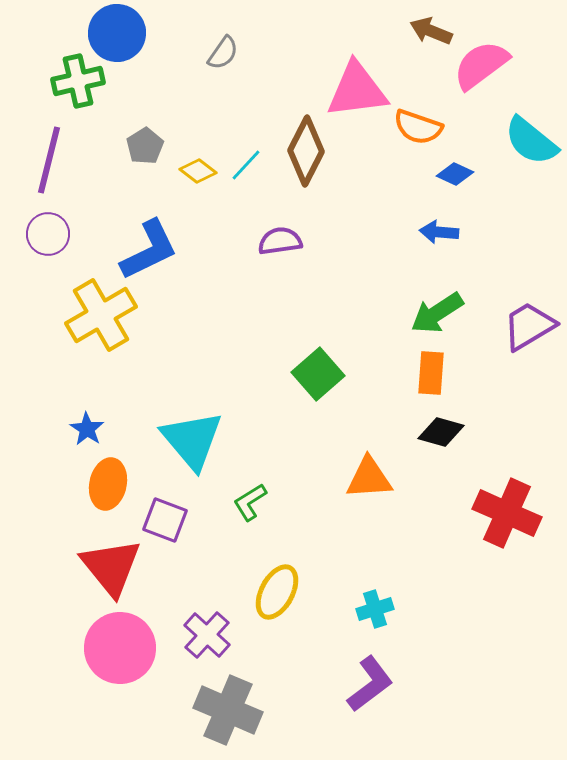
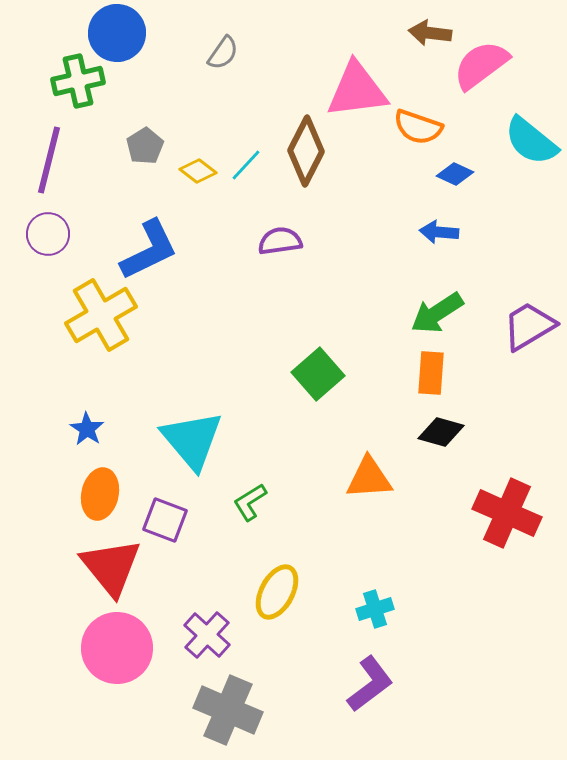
brown arrow: moved 1 px left, 2 px down; rotated 15 degrees counterclockwise
orange ellipse: moved 8 px left, 10 px down
pink circle: moved 3 px left
